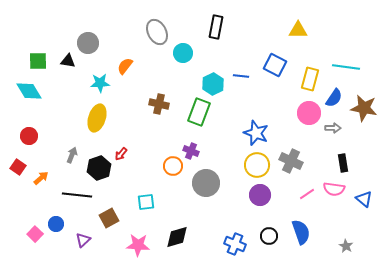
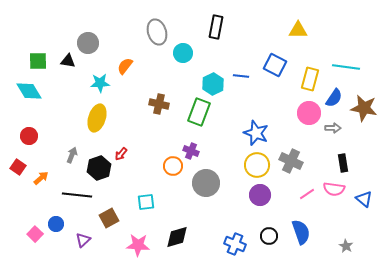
gray ellipse at (157, 32): rotated 10 degrees clockwise
